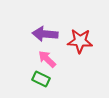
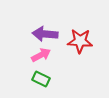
pink arrow: moved 6 px left, 4 px up; rotated 108 degrees clockwise
